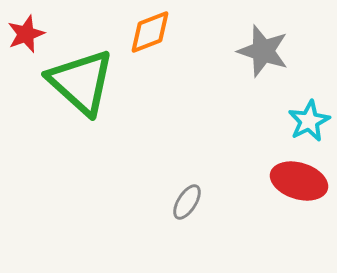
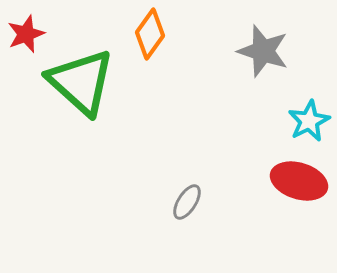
orange diamond: moved 2 px down; rotated 33 degrees counterclockwise
